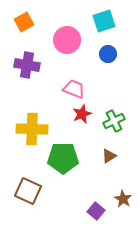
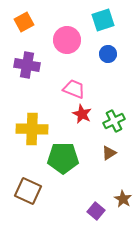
cyan square: moved 1 px left, 1 px up
red star: rotated 24 degrees counterclockwise
brown triangle: moved 3 px up
